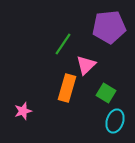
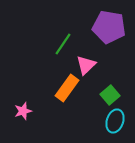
purple pentagon: rotated 16 degrees clockwise
orange rectangle: rotated 20 degrees clockwise
green square: moved 4 px right, 2 px down; rotated 18 degrees clockwise
